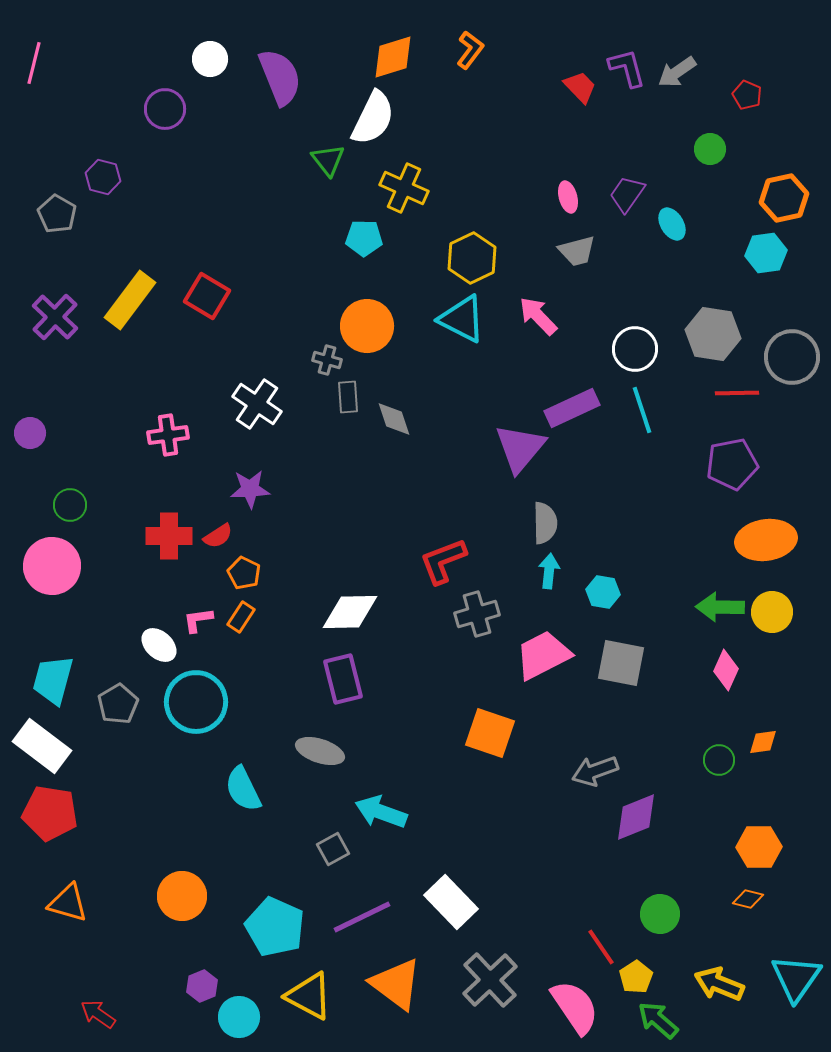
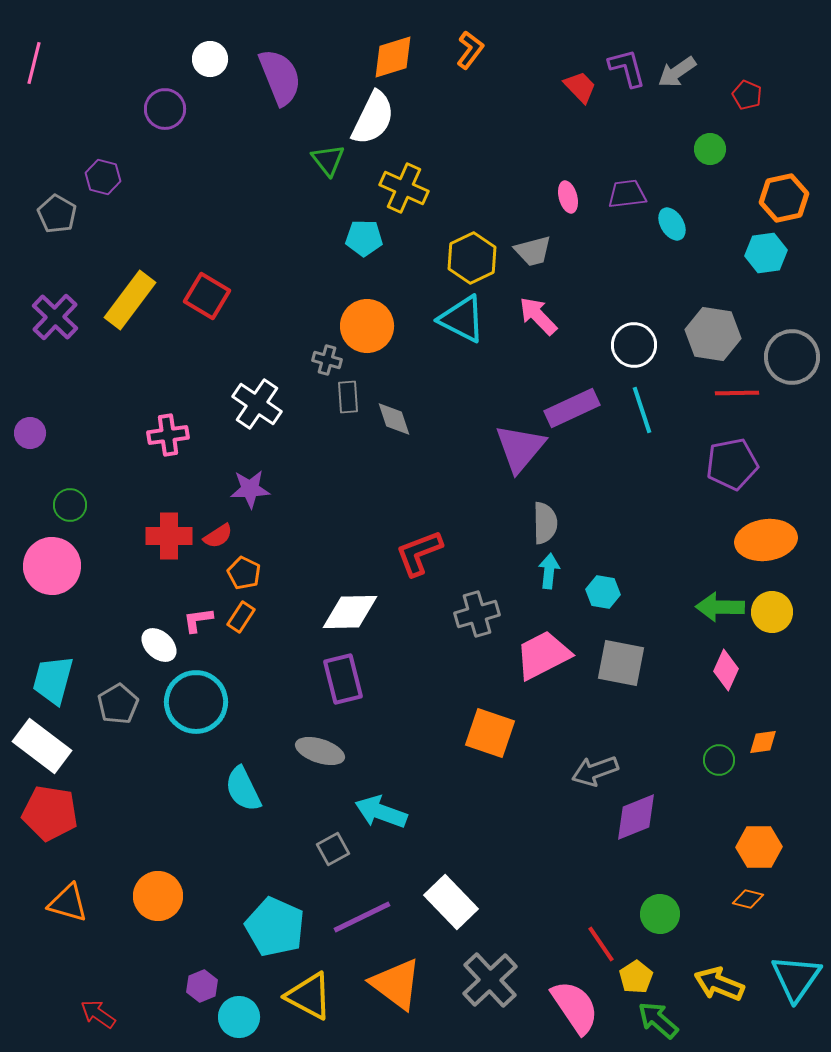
purple trapezoid at (627, 194): rotated 48 degrees clockwise
gray trapezoid at (577, 251): moved 44 px left
white circle at (635, 349): moved 1 px left, 4 px up
red L-shape at (443, 561): moved 24 px left, 8 px up
orange circle at (182, 896): moved 24 px left
red line at (601, 947): moved 3 px up
